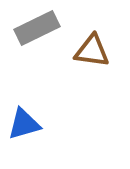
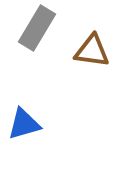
gray rectangle: rotated 33 degrees counterclockwise
